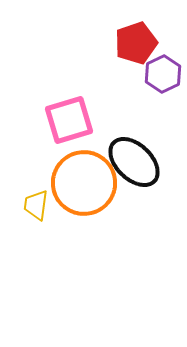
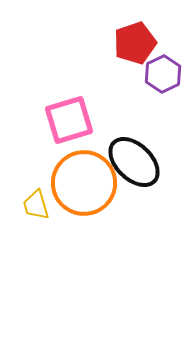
red pentagon: moved 1 px left
yellow trapezoid: rotated 24 degrees counterclockwise
